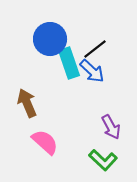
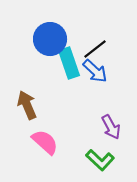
blue arrow: moved 3 px right
brown arrow: moved 2 px down
green L-shape: moved 3 px left
